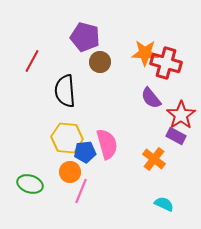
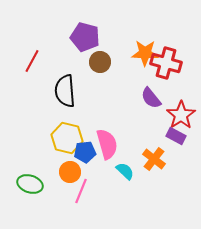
yellow hexagon: rotated 8 degrees clockwise
cyan semicircle: moved 39 px left, 33 px up; rotated 18 degrees clockwise
